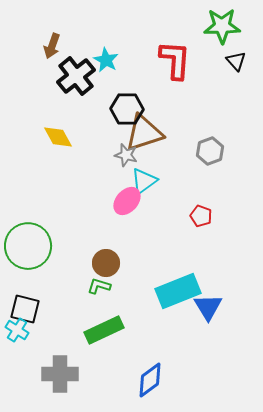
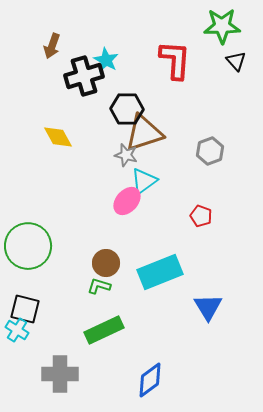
black cross: moved 8 px right; rotated 21 degrees clockwise
cyan rectangle: moved 18 px left, 19 px up
